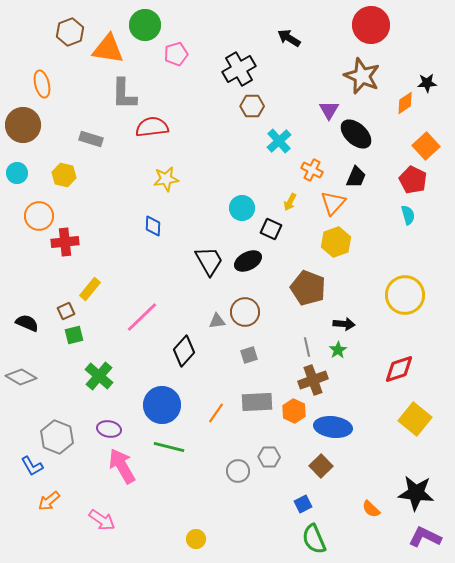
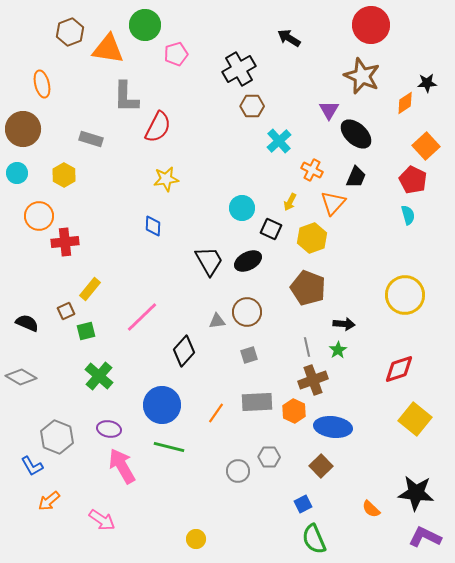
gray L-shape at (124, 94): moved 2 px right, 3 px down
brown circle at (23, 125): moved 4 px down
red semicircle at (152, 127): moved 6 px right; rotated 124 degrees clockwise
yellow hexagon at (64, 175): rotated 15 degrees clockwise
yellow hexagon at (336, 242): moved 24 px left, 4 px up
brown circle at (245, 312): moved 2 px right
green square at (74, 335): moved 12 px right, 4 px up
